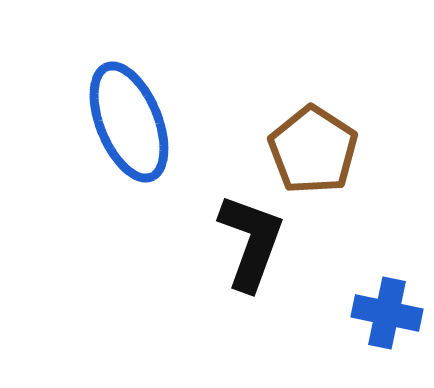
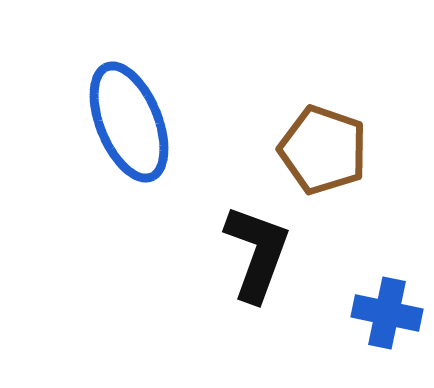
brown pentagon: moved 10 px right; rotated 14 degrees counterclockwise
black L-shape: moved 6 px right, 11 px down
